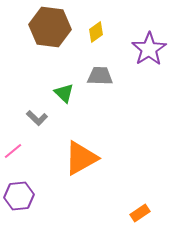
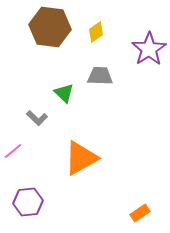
purple hexagon: moved 9 px right, 6 px down
